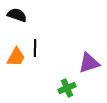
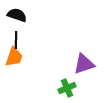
black line: moved 19 px left, 8 px up
orange trapezoid: moved 2 px left; rotated 10 degrees counterclockwise
purple triangle: moved 5 px left, 1 px down
